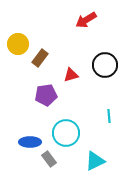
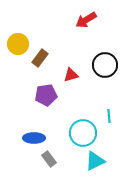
cyan circle: moved 17 px right
blue ellipse: moved 4 px right, 4 px up
